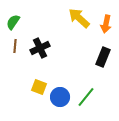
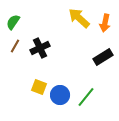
orange arrow: moved 1 px left, 1 px up
brown line: rotated 24 degrees clockwise
black rectangle: rotated 36 degrees clockwise
blue circle: moved 2 px up
